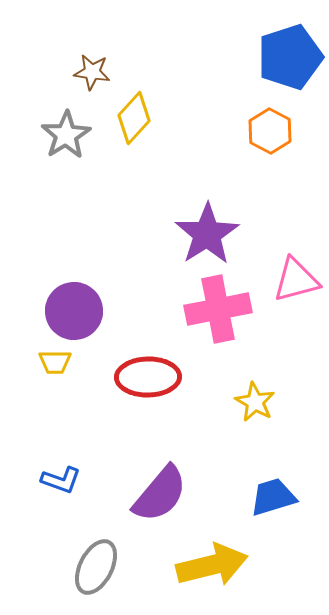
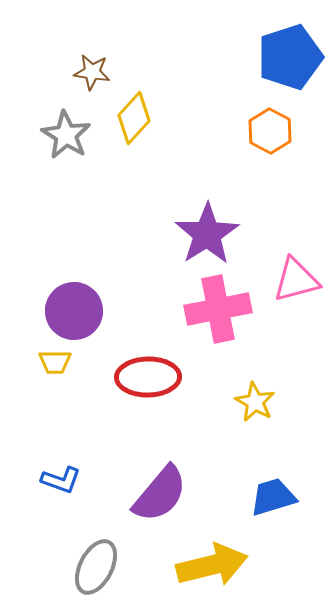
gray star: rotated 9 degrees counterclockwise
